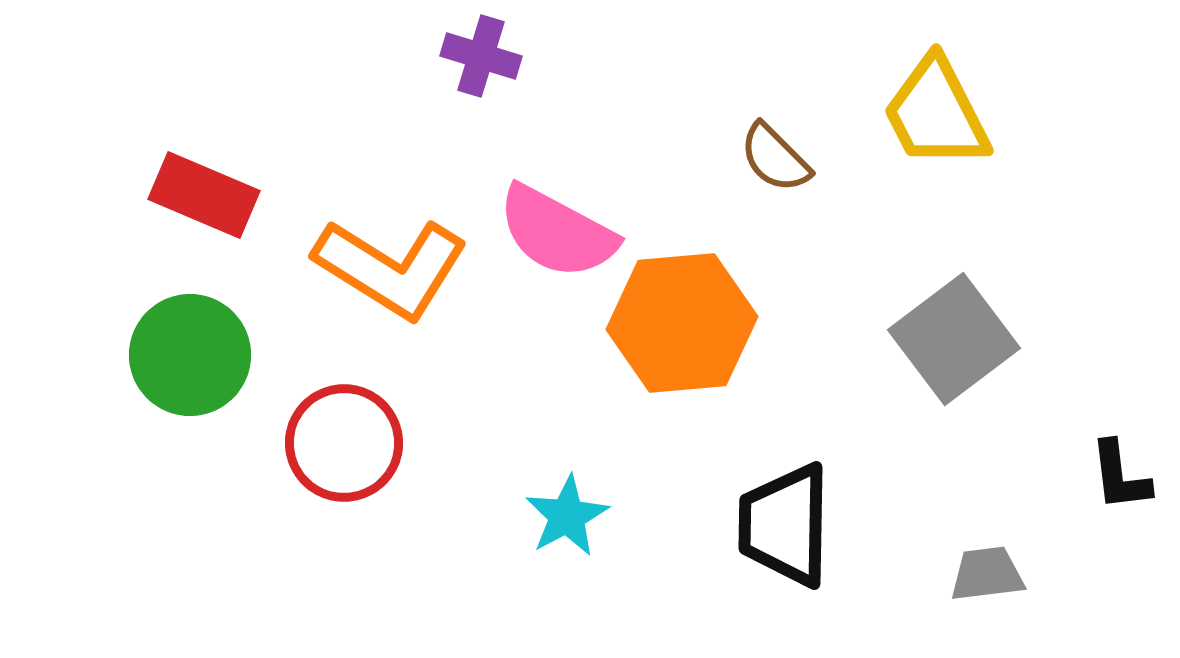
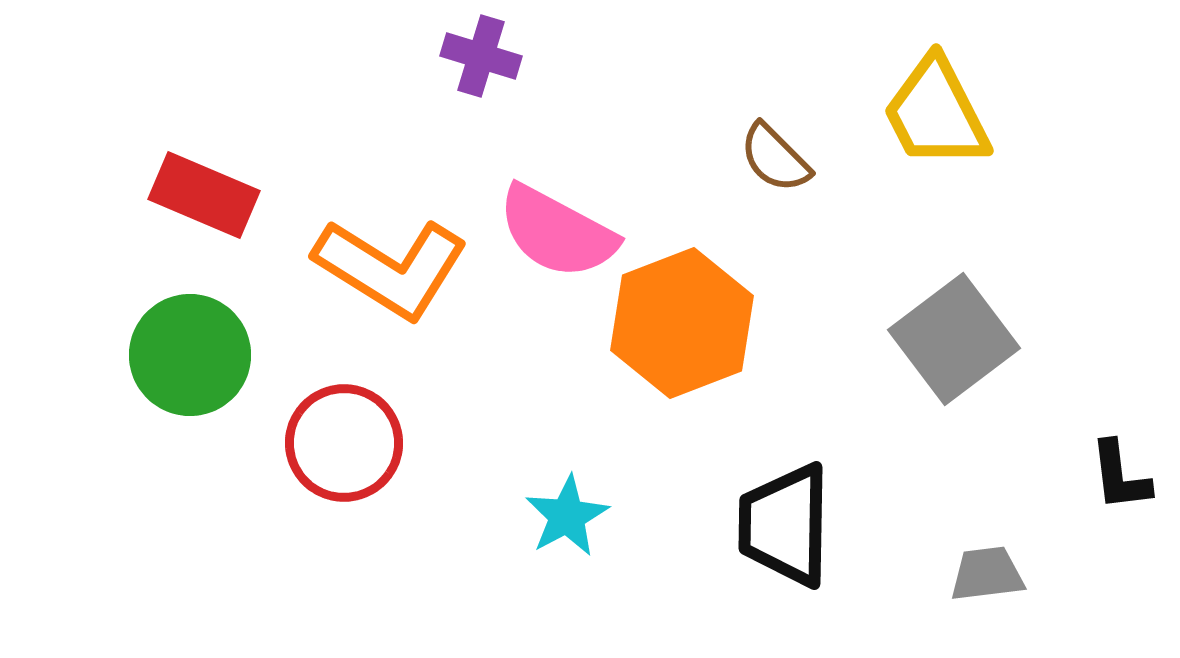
orange hexagon: rotated 16 degrees counterclockwise
